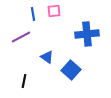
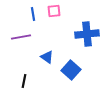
purple line: rotated 18 degrees clockwise
